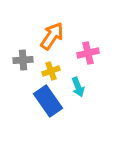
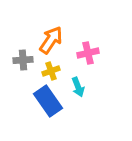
orange arrow: moved 1 px left, 4 px down
